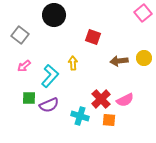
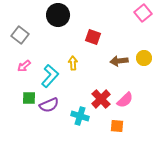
black circle: moved 4 px right
pink semicircle: rotated 18 degrees counterclockwise
orange square: moved 8 px right, 6 px down
